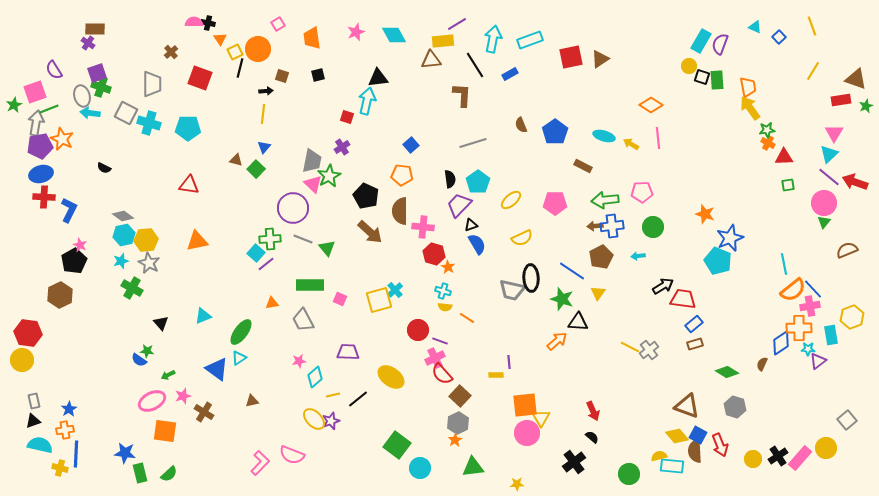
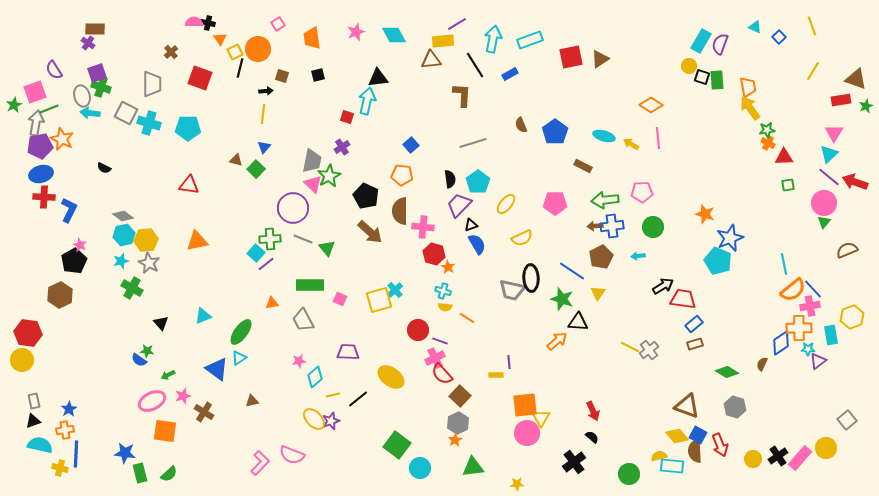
yellow ellipse at (511, 200): moved 5 px left, 4 px down; rotated 10 degrees counterclockwise
